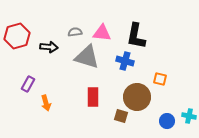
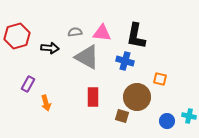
black arrow: moved 1 px right, 1 px down
gray triangle: rotated 12 degrees clockwise
brown square: moved 1 px right
